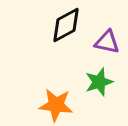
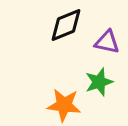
black diamond: rotated 6 degrees clockwise
orange star: moved 8 px right
